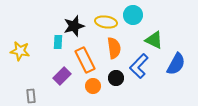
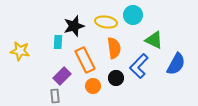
gray rectangle: moved 24 px right
